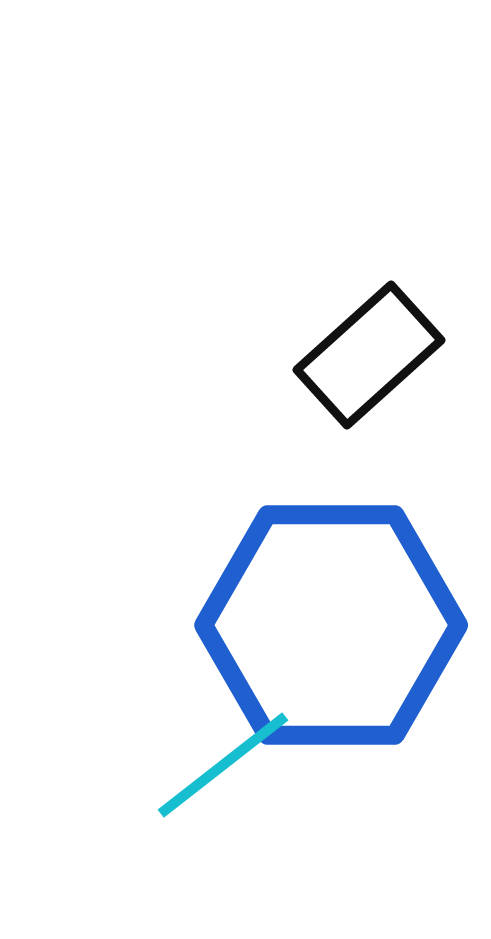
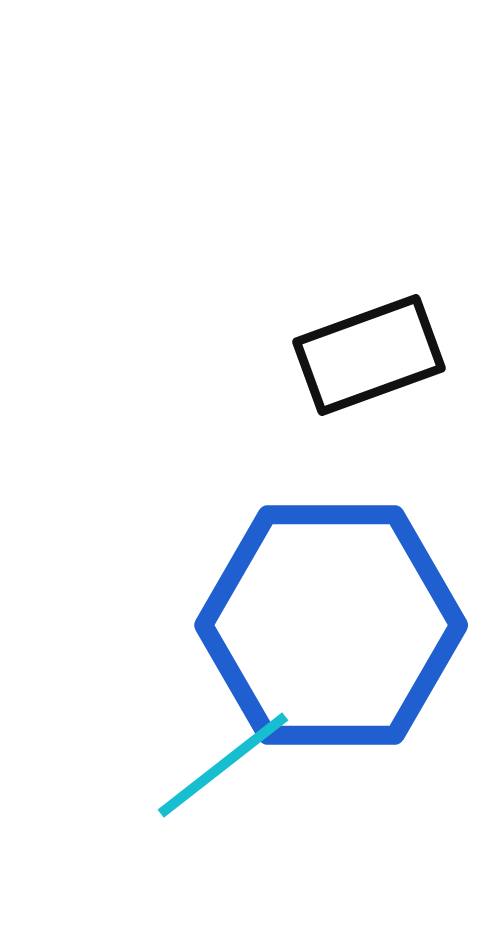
black rectangle: rotated 22 degrees clockwise
